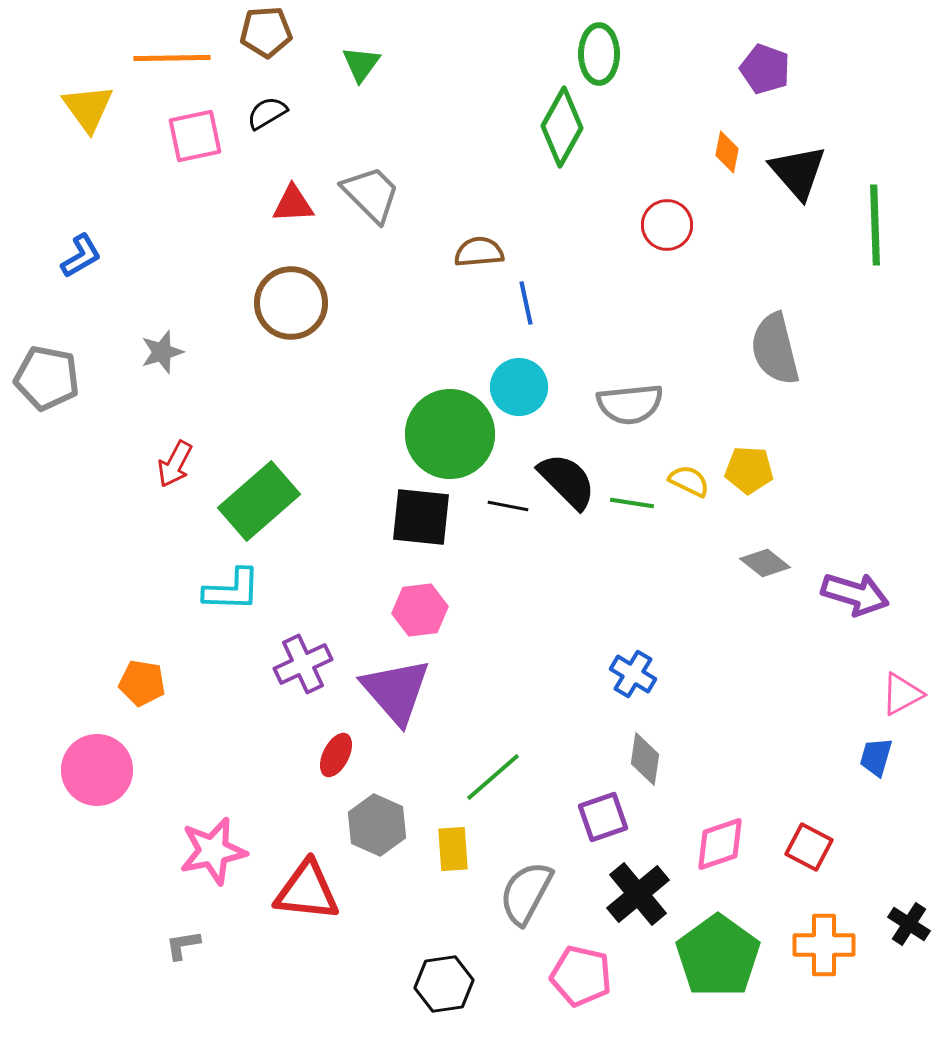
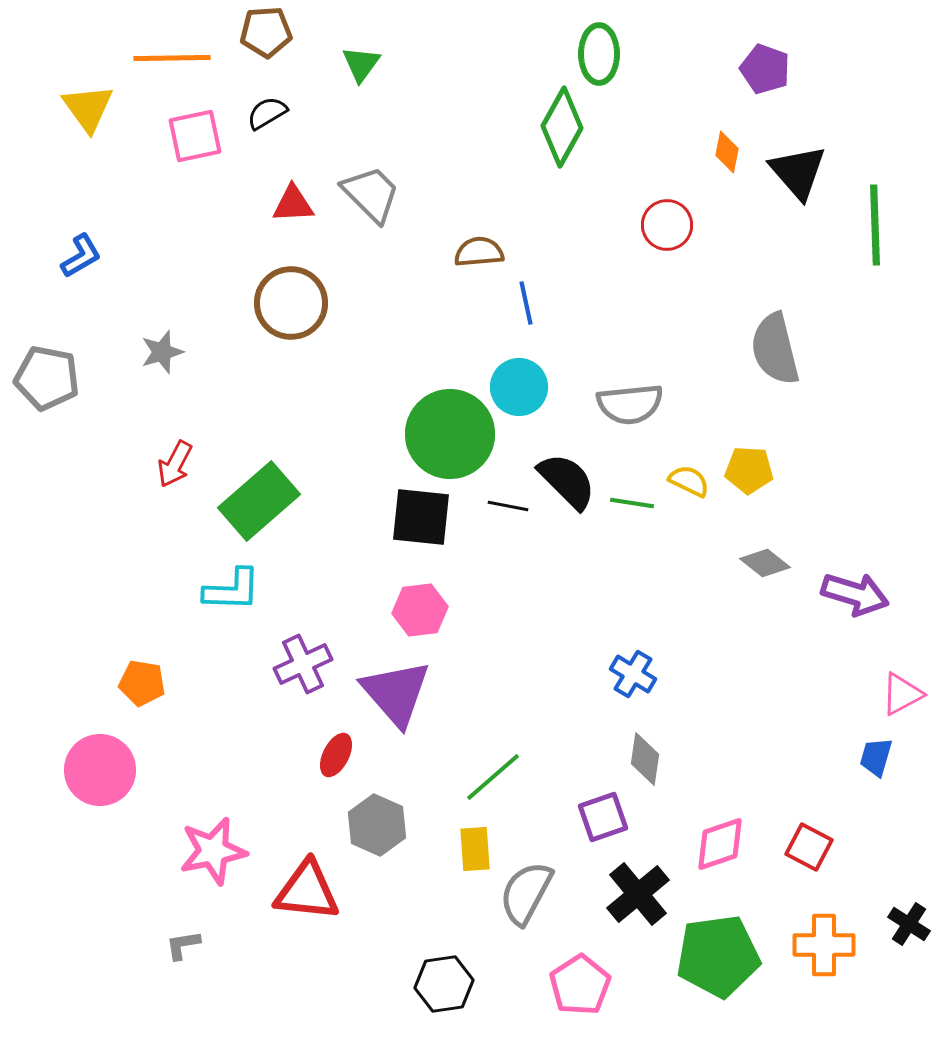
purple triangle at (396, 691): moved 2 px down
pink circle at (97, 770): moved 3 px right
yellow rectangle at (453, 849): moved 22 px right
green pentagon at (718, 956): rotated 28 degrees clockwise
pink pentagon at (581, 976): moved 1 px left, 9 px down; rotated 26 degrees clockwise
